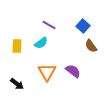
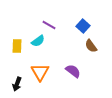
cyan semicircle: moved 3 px left, 2 px up
orange triangle: moved 7 px left
black arrow: rotated 72 degrees clockwise
